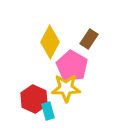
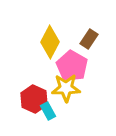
cyan rectangle: rotated 12 degrees counterclockwise
